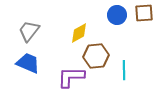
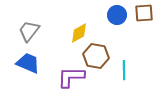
brown hexagon: rotated 15 degrees clockwise
